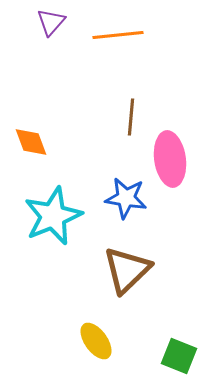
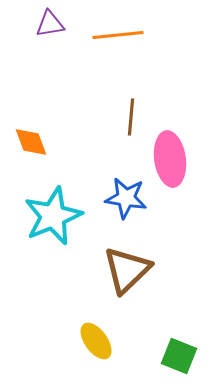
purple triangle: moved 1 px left, 2 px down; rotated 40 degrees clockwise
